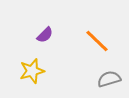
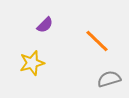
purple semicircle: moved 10 px up
yellow star: moved 8 px up
